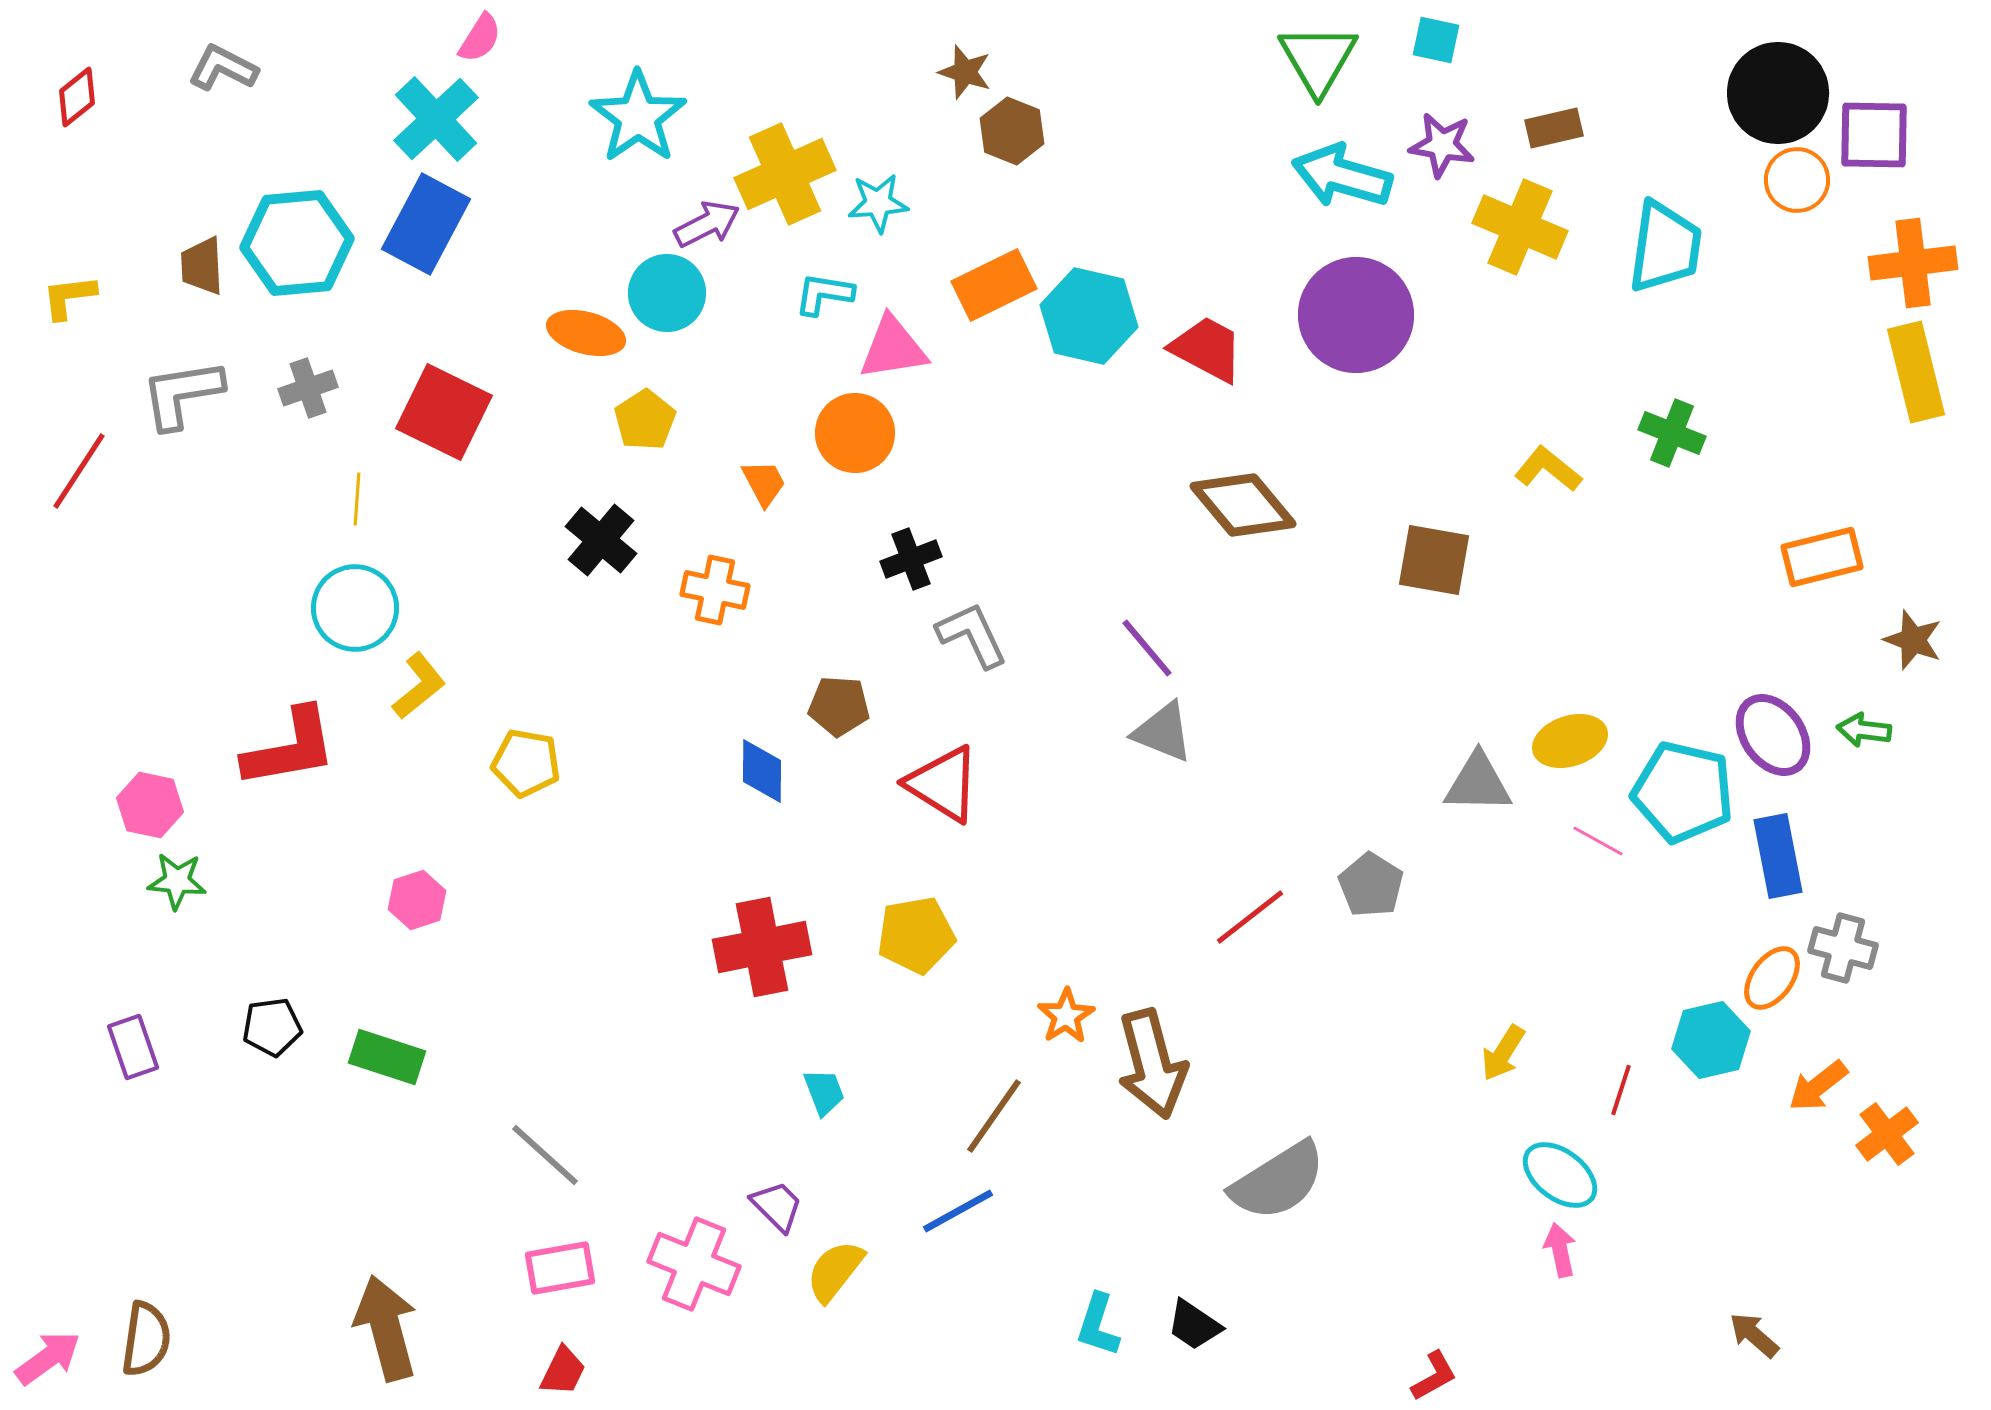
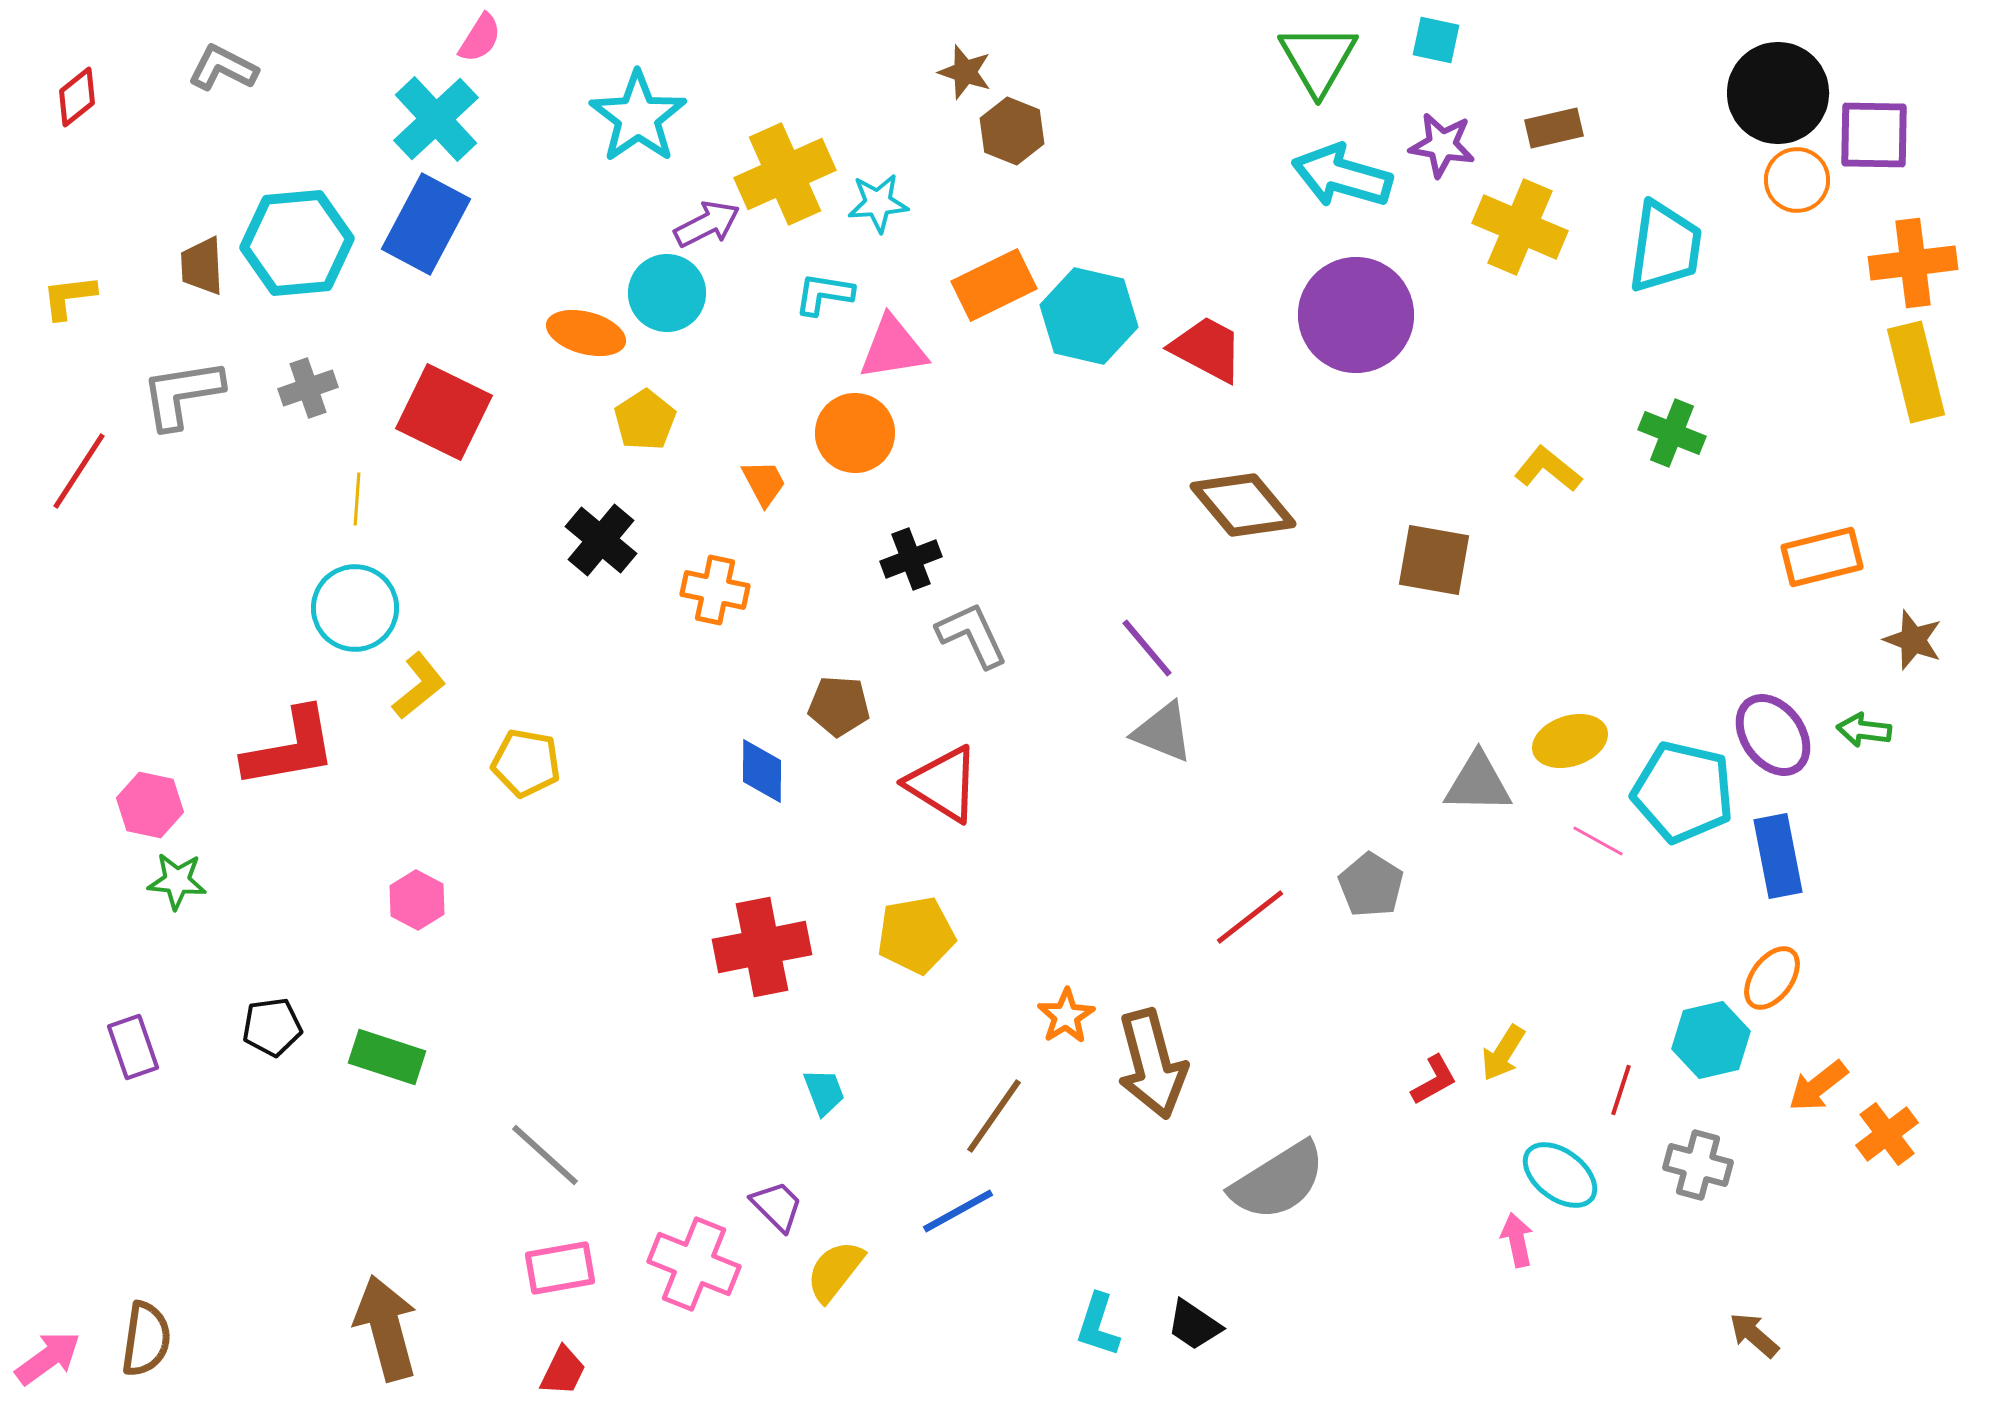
pink hexagon at (417, 900): rotated 14 degrees counterclockwise
gray cross at (1843, 948): moved 145 px left, 217 px down
pink arrow at (1560, 1250): moved 43 px left, 10 px up
red L-shape at (1434, 1376): moved 296 px up
